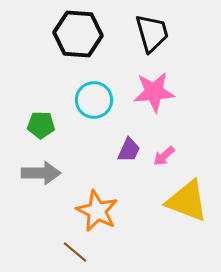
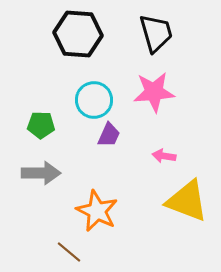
black trapezoid: moved 4 px right
purple trapezoid: moved 20 px left, 15 px up
pink arrow: rotated 50 degrees clockwise
brown line: moved 6 px left
